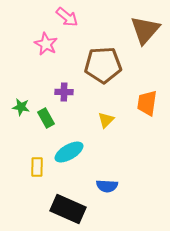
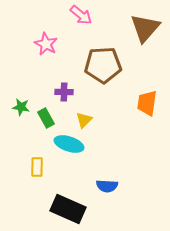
pink arrow: moved 14 px right, 2 px up
brown triangle: moved 2 px up
yellow triangle: moved 22 px left
cyan ellipse: moved 8 px up; rotated 48 degrees clockwise
